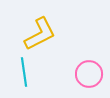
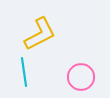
pink circle: moved 8 px left, 3 px down
